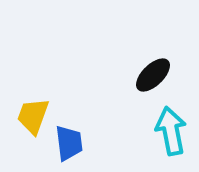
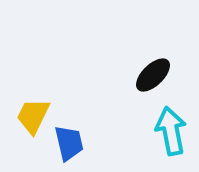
yellow trapezoid: rotated 6 degrees clockwise
blue trapezoid: rotated 6 degrees counterclockwise
